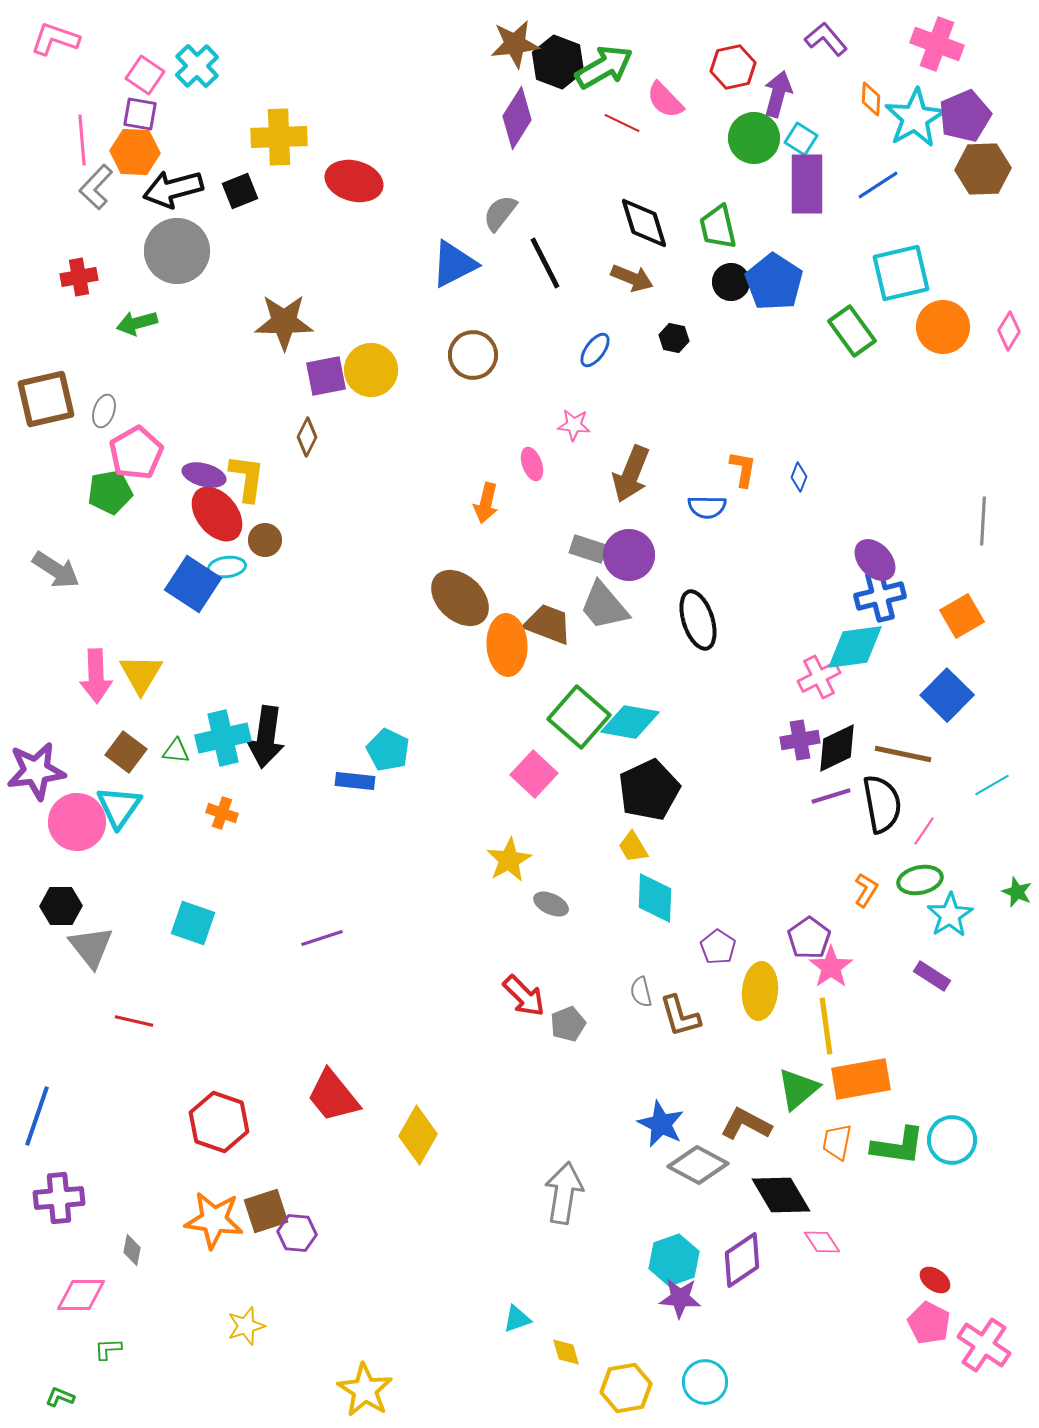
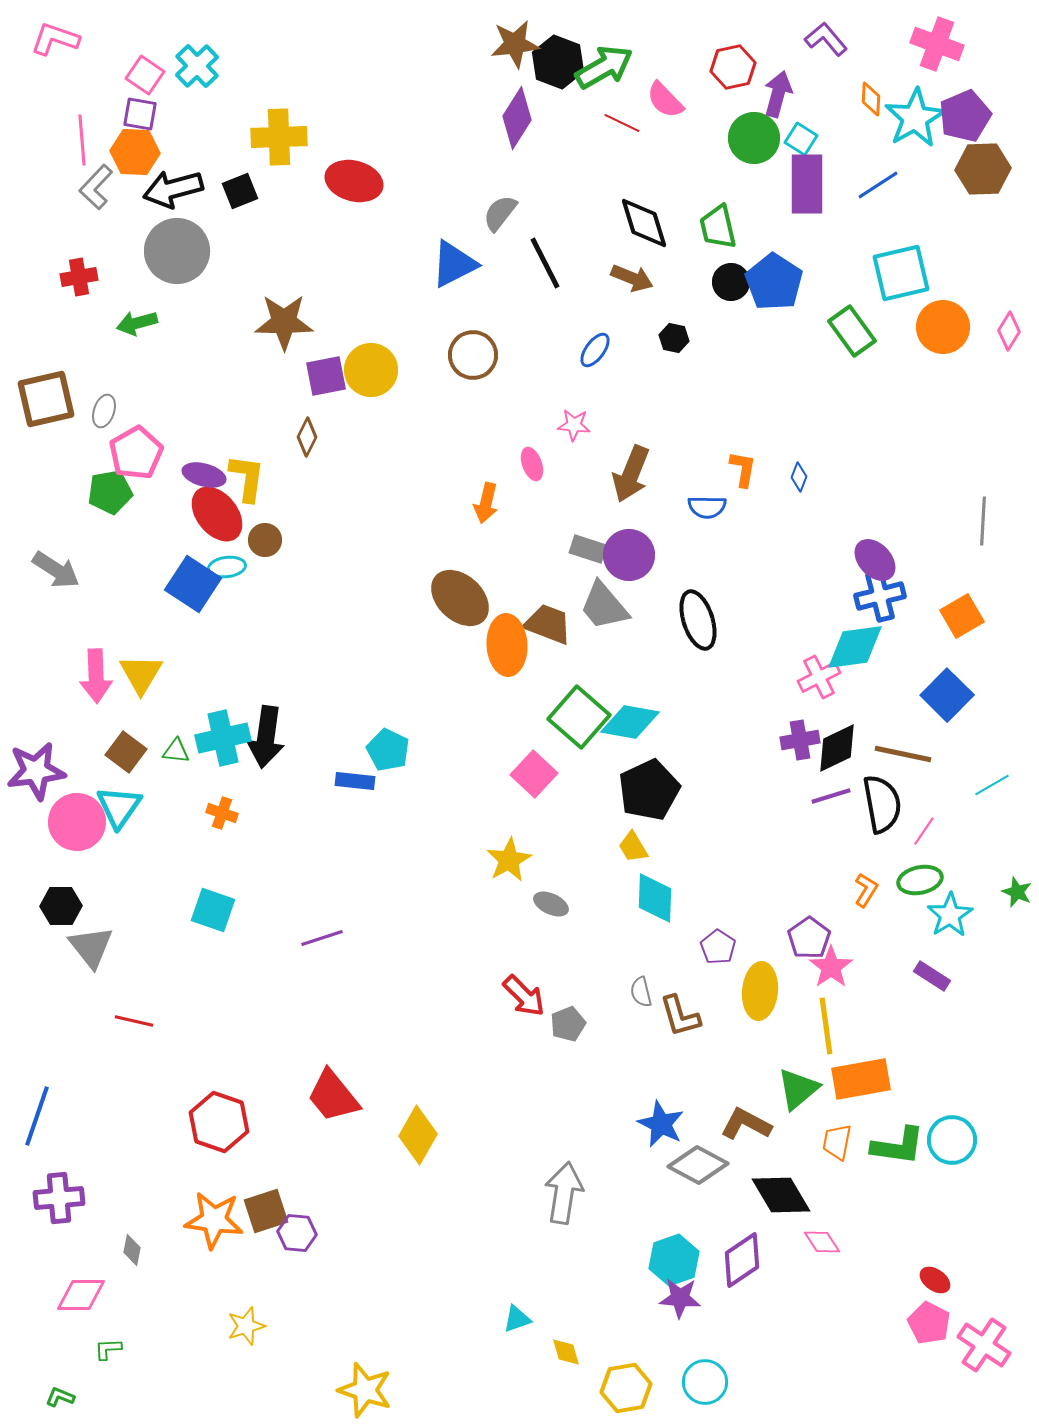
cyan square at (193, 923): moved 20 px right, 13 px up
yellow star at (365, 1390): rotated 14 degrees counterclockwise
